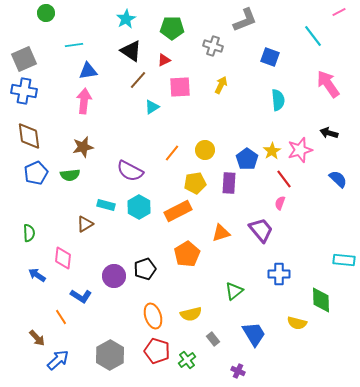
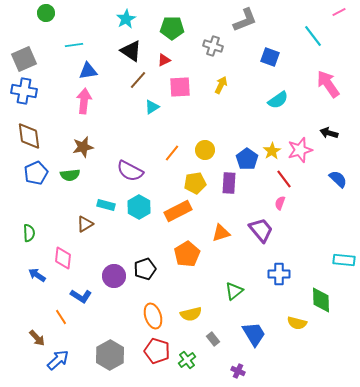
cyan semicircle at (278, 100): rotated 60 degrees clockwise
